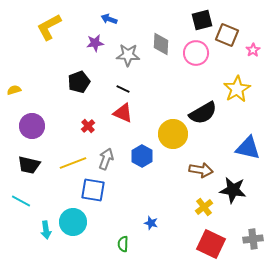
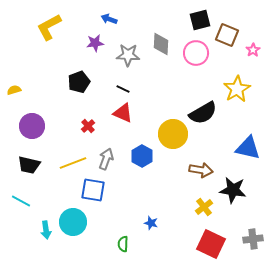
black square: moved 2 px left
